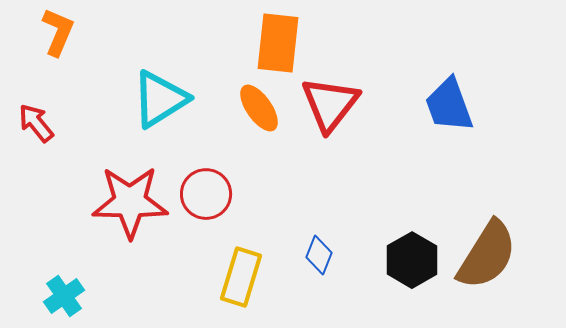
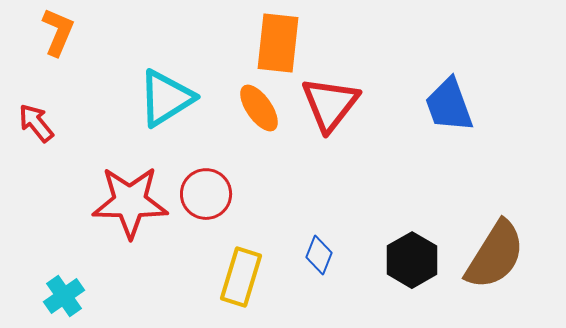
cyan triangle: moved 6 px right, 1 px up
brown semicircle: moved 8 px right
